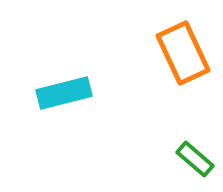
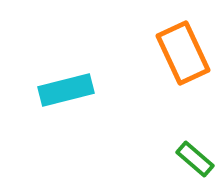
cyan rectangle: moved 2 px right, 3 px up
